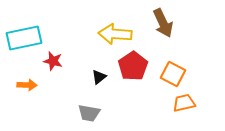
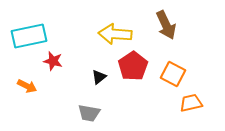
brown arrow: moved 3 px right, 2 px down
cyan rectangle: moved 5 px right, 2 px up
orange arrow: moved 1 px down; rotated 24 degrees clockwise
orange trapezoid: moved 7 px right
